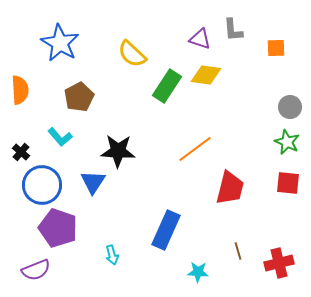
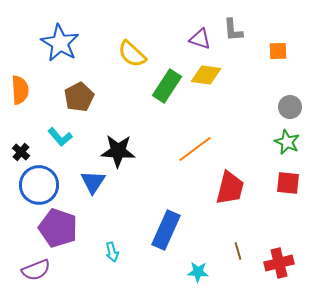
orange square: moved 2 px right, 3 px down
blue circle: moved 3 px left
cyan arrow: moved 3 px up
